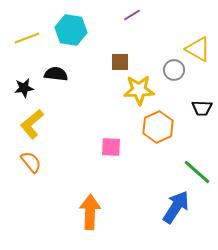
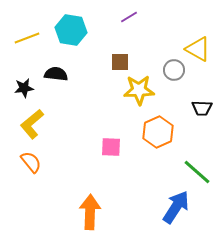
purple line: moved 3 px left, 2 px down
orange hexagon: moved 5 px down
